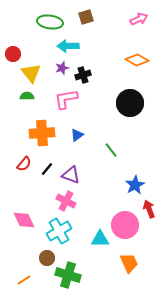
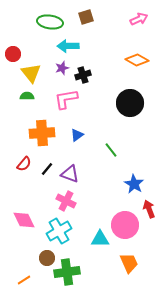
purple triangle: moved 1 px left, 1 px up
blue star: moved 1 px left, 1 px up; rotated 12 degrees counterclockwise
green cross: moved 1 px left, 3 px up; rotated 25 degrees counterclockwise
